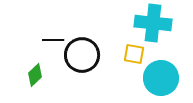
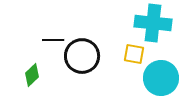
black circle: moved 1 px down
green diamond: moved 3 px left
